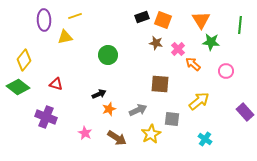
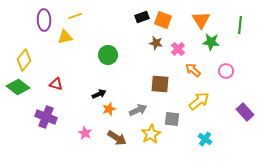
orange arrow: moved 6 px down
